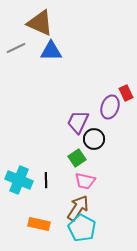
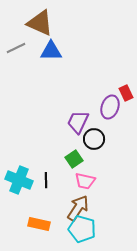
green square: moved 3 px left, 1 px down
cyan pentagon: moved 1 px down; rotated 12 degrees counterclockwise
